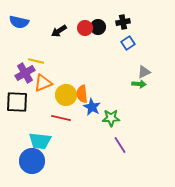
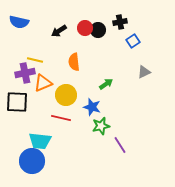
black cross: moved 3 px left
black circle: moved 3 px down
blue square: moved 5 px right, 2 px up
yellow line: moved 1 px left, 1 px up
purple cross: rotated 18 degrees clockwise
green arrow: moved 33 px left; rotated 40 degrees counterclockwise
orange semicircle: moved 8 px left, 32 px up
blue star: rotated 12 degrees counterclockwise
green star: moved 10 px left, 8 px down; rotated 12 degrees counterclockwise
